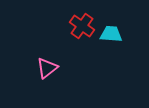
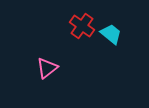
cyan trapezoid: rotated 35 degrees clockwise
